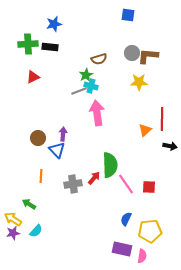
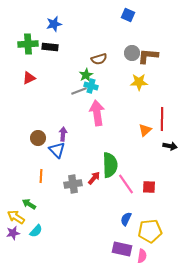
blue square: rotated 16 degrees clockwise
red triangle: moved 4 px left, 1 px down
yellow arrow: moved 3 px right, 2 px up
